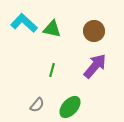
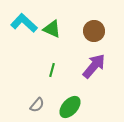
green triangle: rotated 12 degrees clockwise
purple arrow: moved 1 px left
